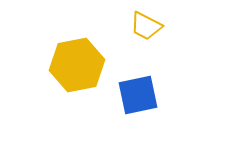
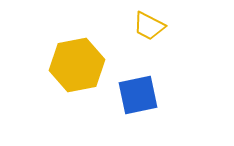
yellow trapezoid: moved 3 px right
